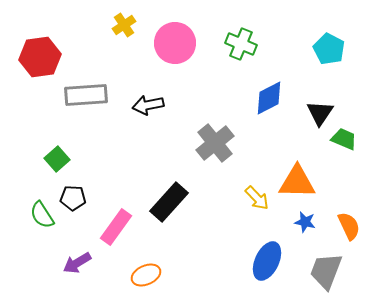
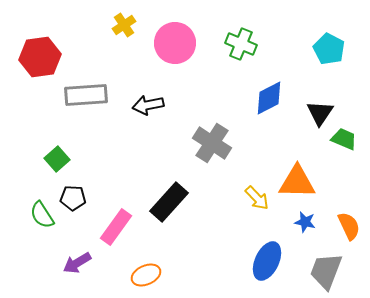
gray cross: moved 3 px left; rotated 18 degrees counterclockwise
